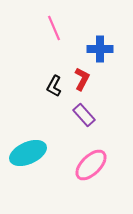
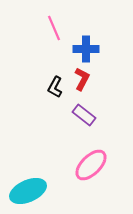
blue cross: moved 14 px left
black L-shape: moved 1 px right, 1 px down
purple rectangle: rotated 10 degrees counterclockwise
cyan ellipse: moved 38 px down
